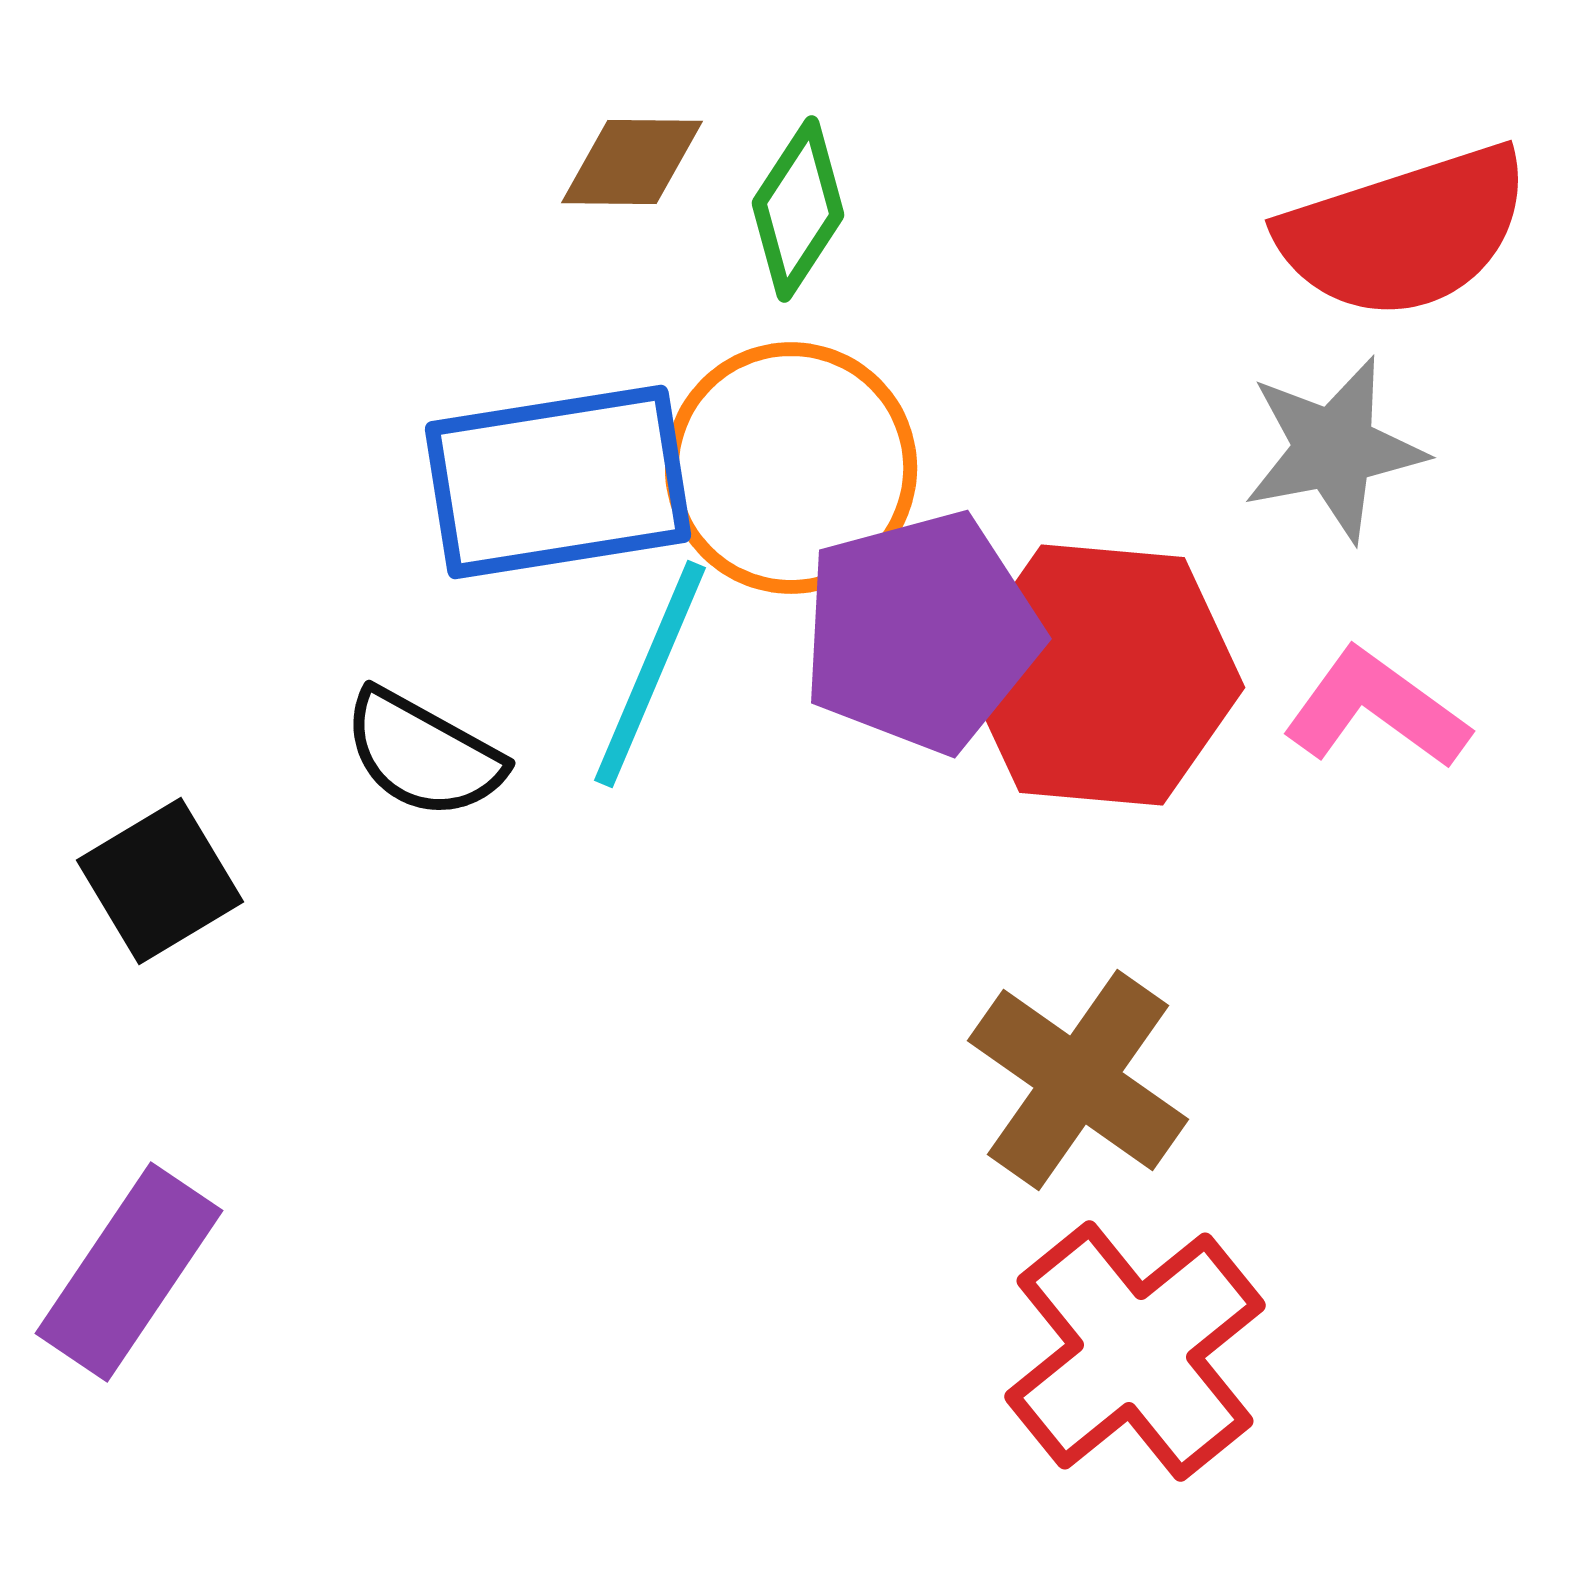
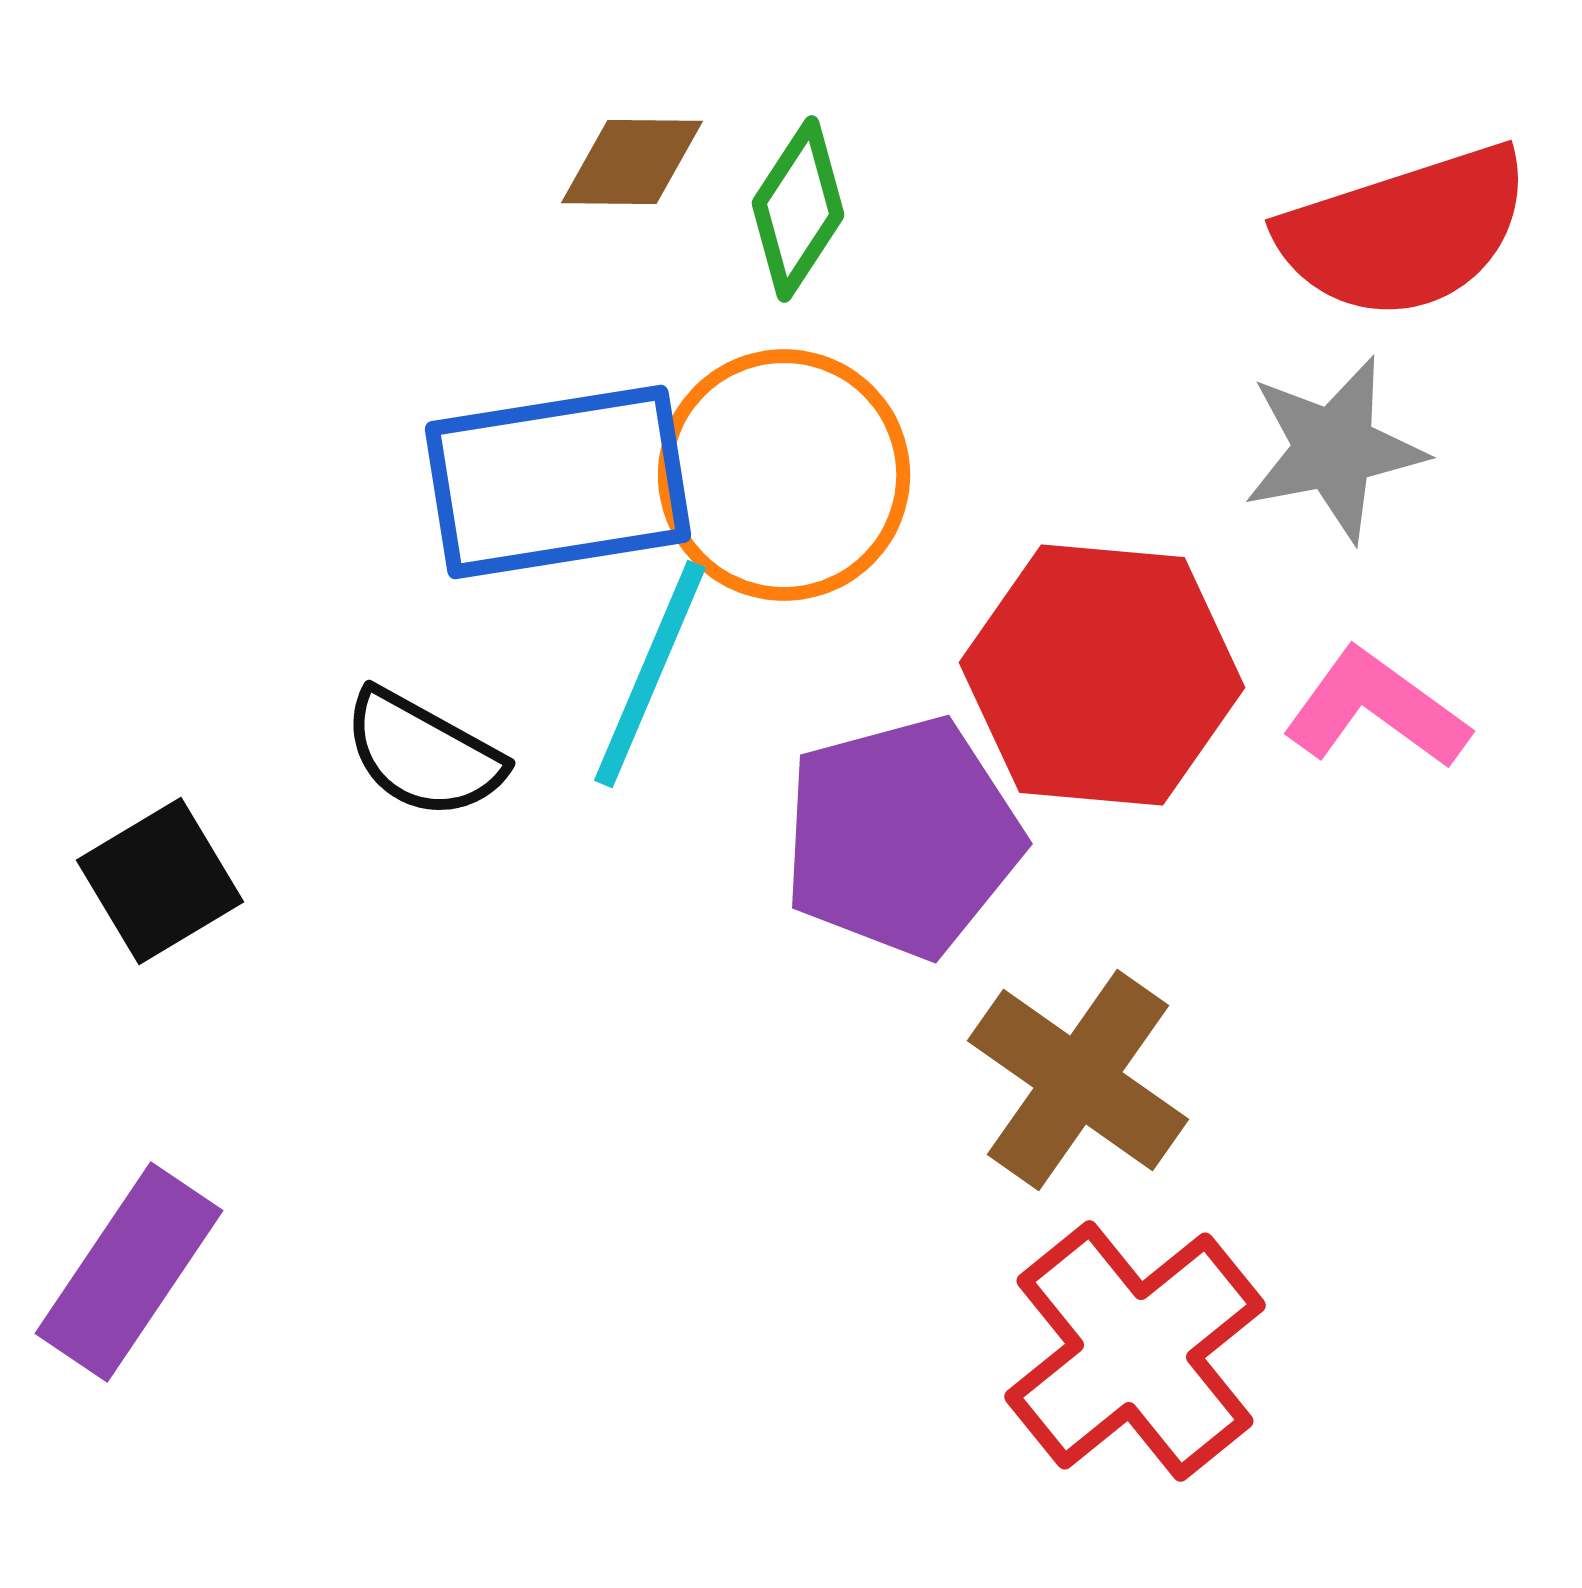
orange circle: moved 7 px left, 7 px down
purple pentagon: moved 19 px left, 205 px down
